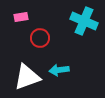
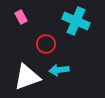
pink rectangle: rotated 72 degrees clockwise
cyan cross: moved 8 px left
red circle: moved 6 px right, 6 px down
